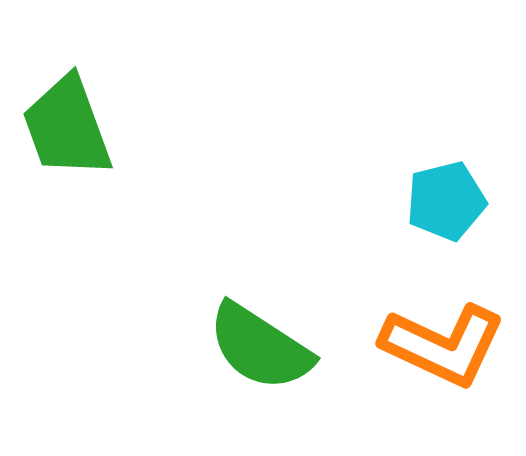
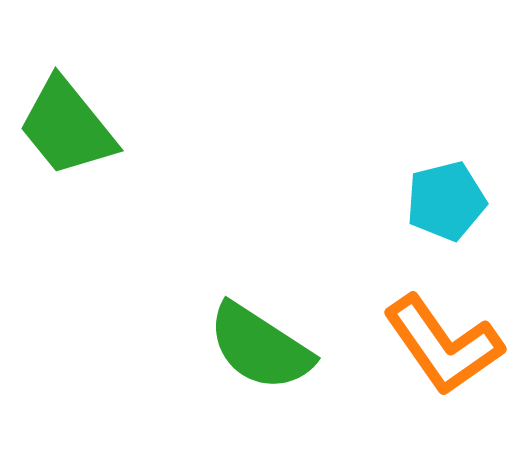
green trapezoid: rotated 19 degrees counterclockwise
orange L-shape: rotated 30 degrees clockwise
